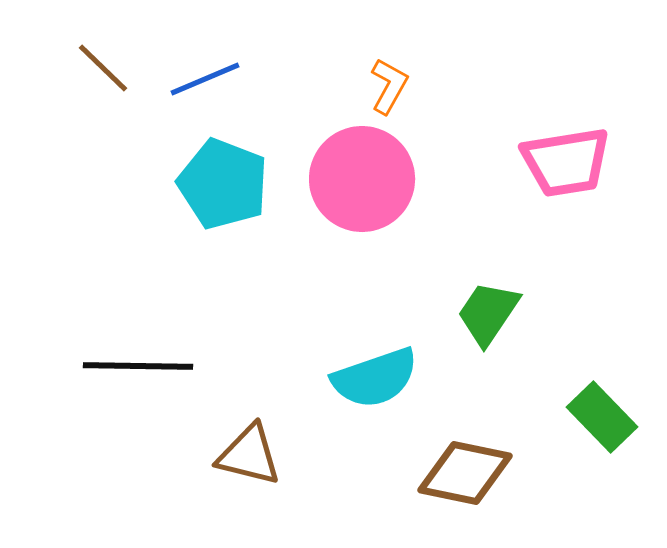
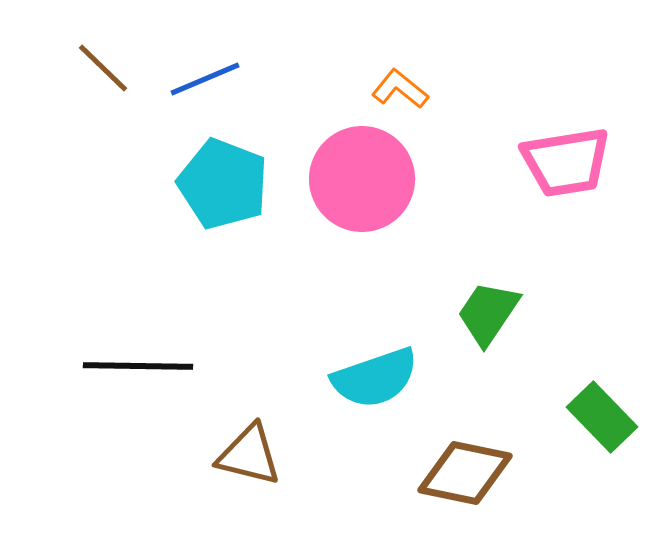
orange L-shape: moved 11 px right, 3 px down; rotated 80 degrees counterclockwise
